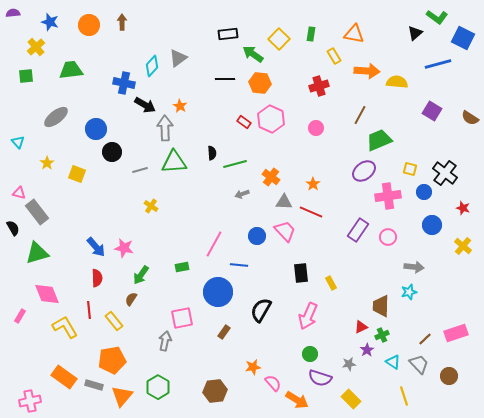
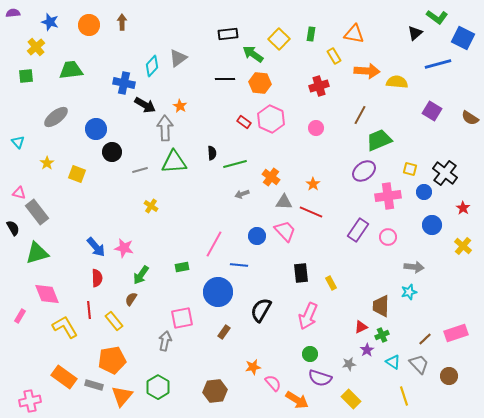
red star at (463, 208): rotated 16 degrees clockwise
